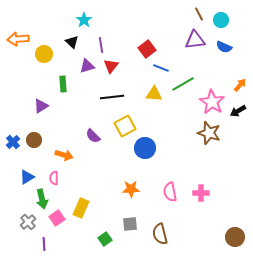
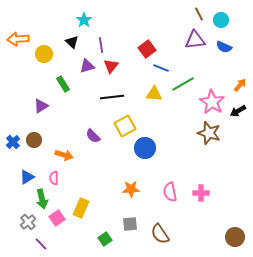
green rectangle at (63, 84): rotated 28 degrees counterclockwise
brown semicircle at (160, 234): rotated 20 degrees counterclockwise
purple line at (44, 244): moved 3 px left; rotated 40 degrees counterclockwise
